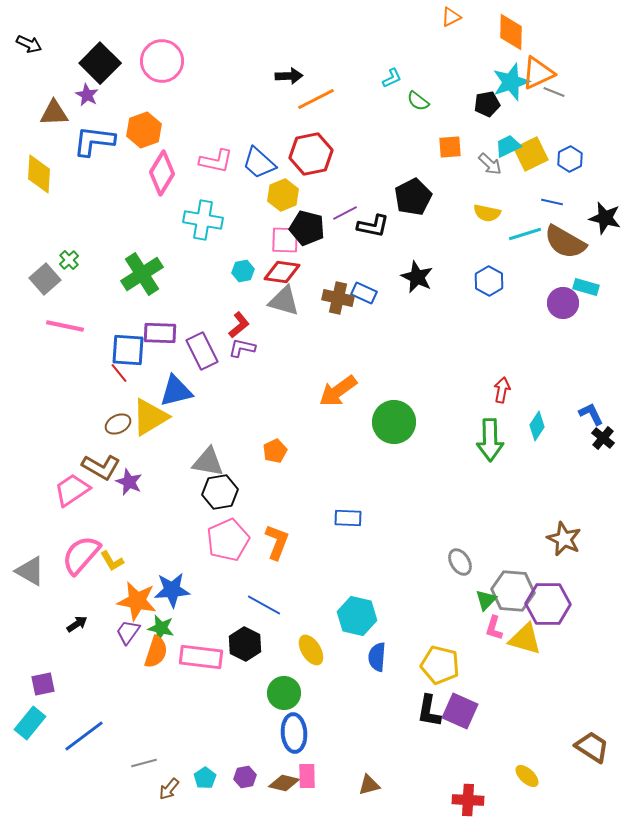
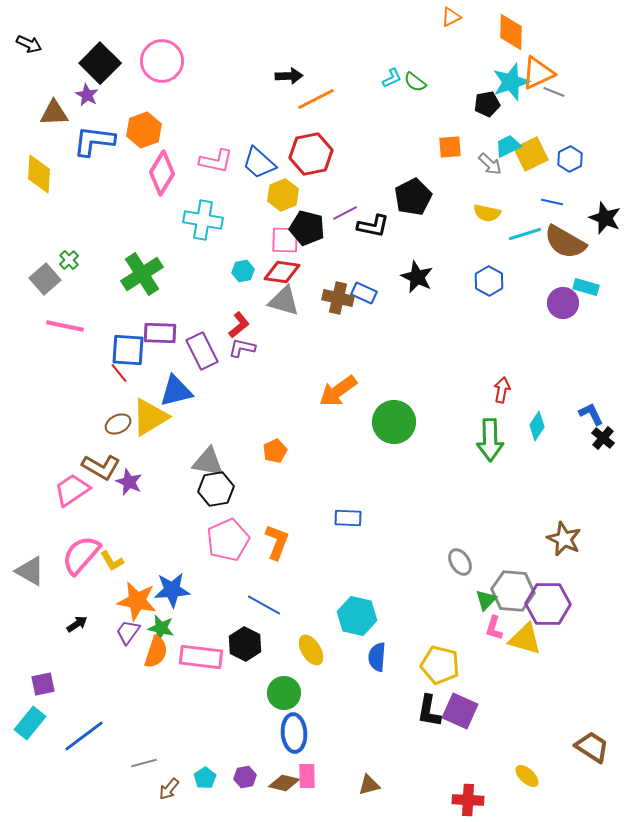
green semicircle at (418, 101): moved 3 px left, 19 px up
black star at (605, 218): rotated 8 degrees clockwise
black hexagon at (220, 492): moved 4 px left, 3 px up
